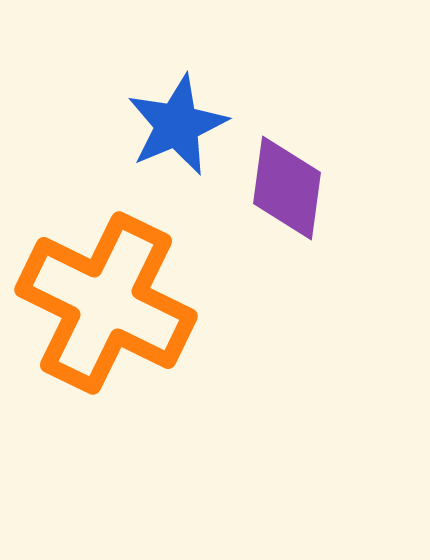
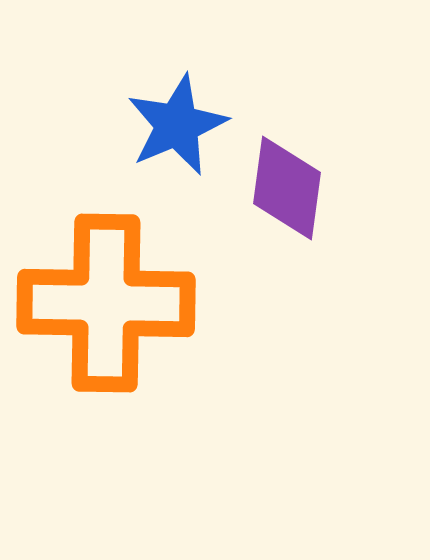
orange cross: rotated 25 degrees counterclockwise
